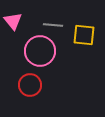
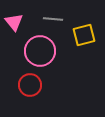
pink triangle: moved 1 px right, 1 px down
gray line: moved 6 px up
yellow square: rotated 20 degrees counterclockwise
